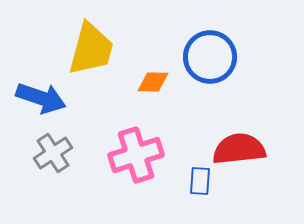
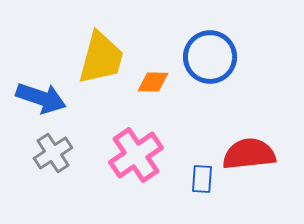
yellow trapezoid: moved 10 px right, 9 px down
red semicircle: moved 10 px right, 5 px down
pink cross: rotated 16 degrees counterclockwise
blue rectangle: moved 2 px right, 2 px up
